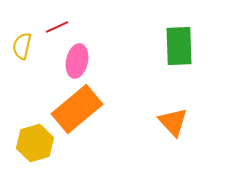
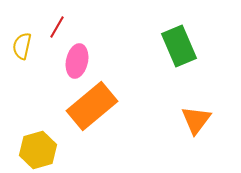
red line: rotated 35 degrees counterclockwise
green rectangle: rotated 21 degrees counterclockwise
orange rectangle: moved 15 px right, 3 px up
orange triangle: moved 23 px right, 2 px up; rotated 20 degrees clockwise
yellow hexagon: moved 3 px right, 7 px down
